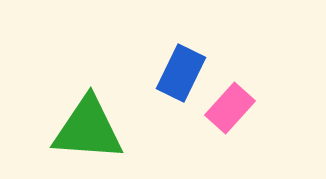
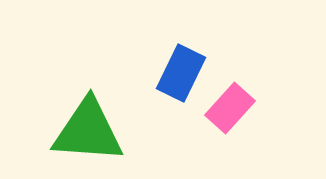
green triangle: moved 2 px down
